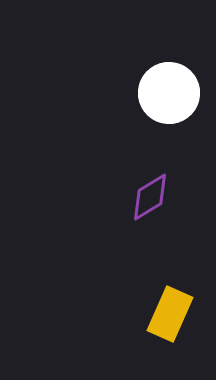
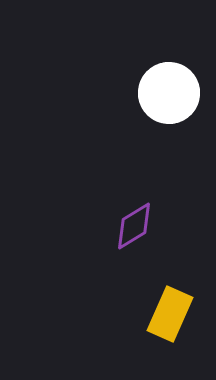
purple diamond: moved 16 px left, 29 px down
